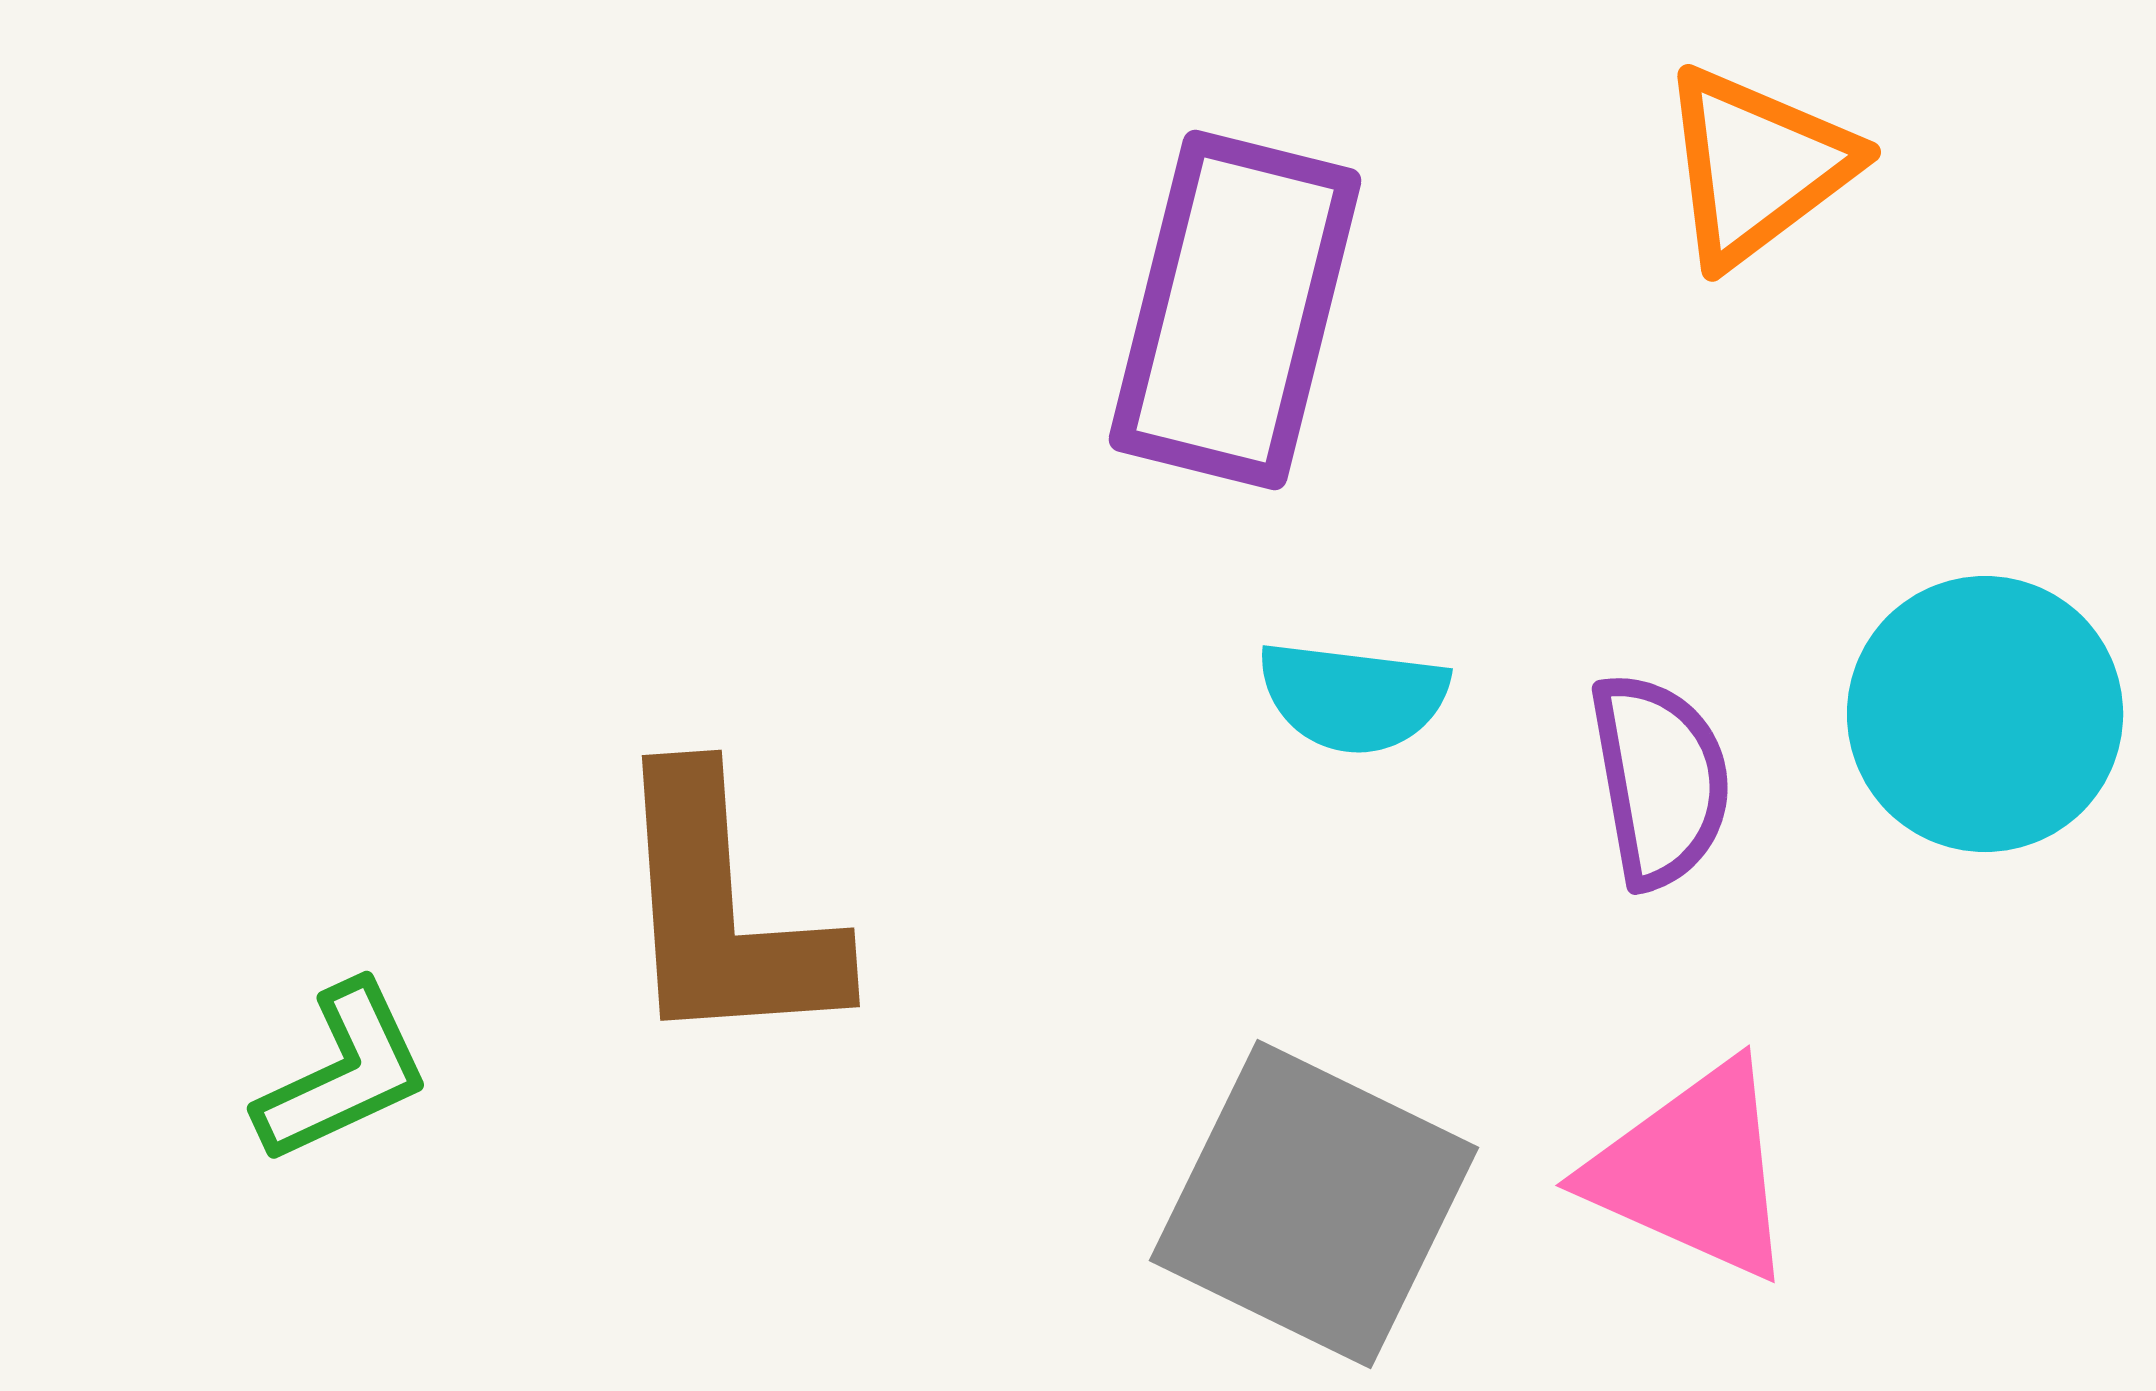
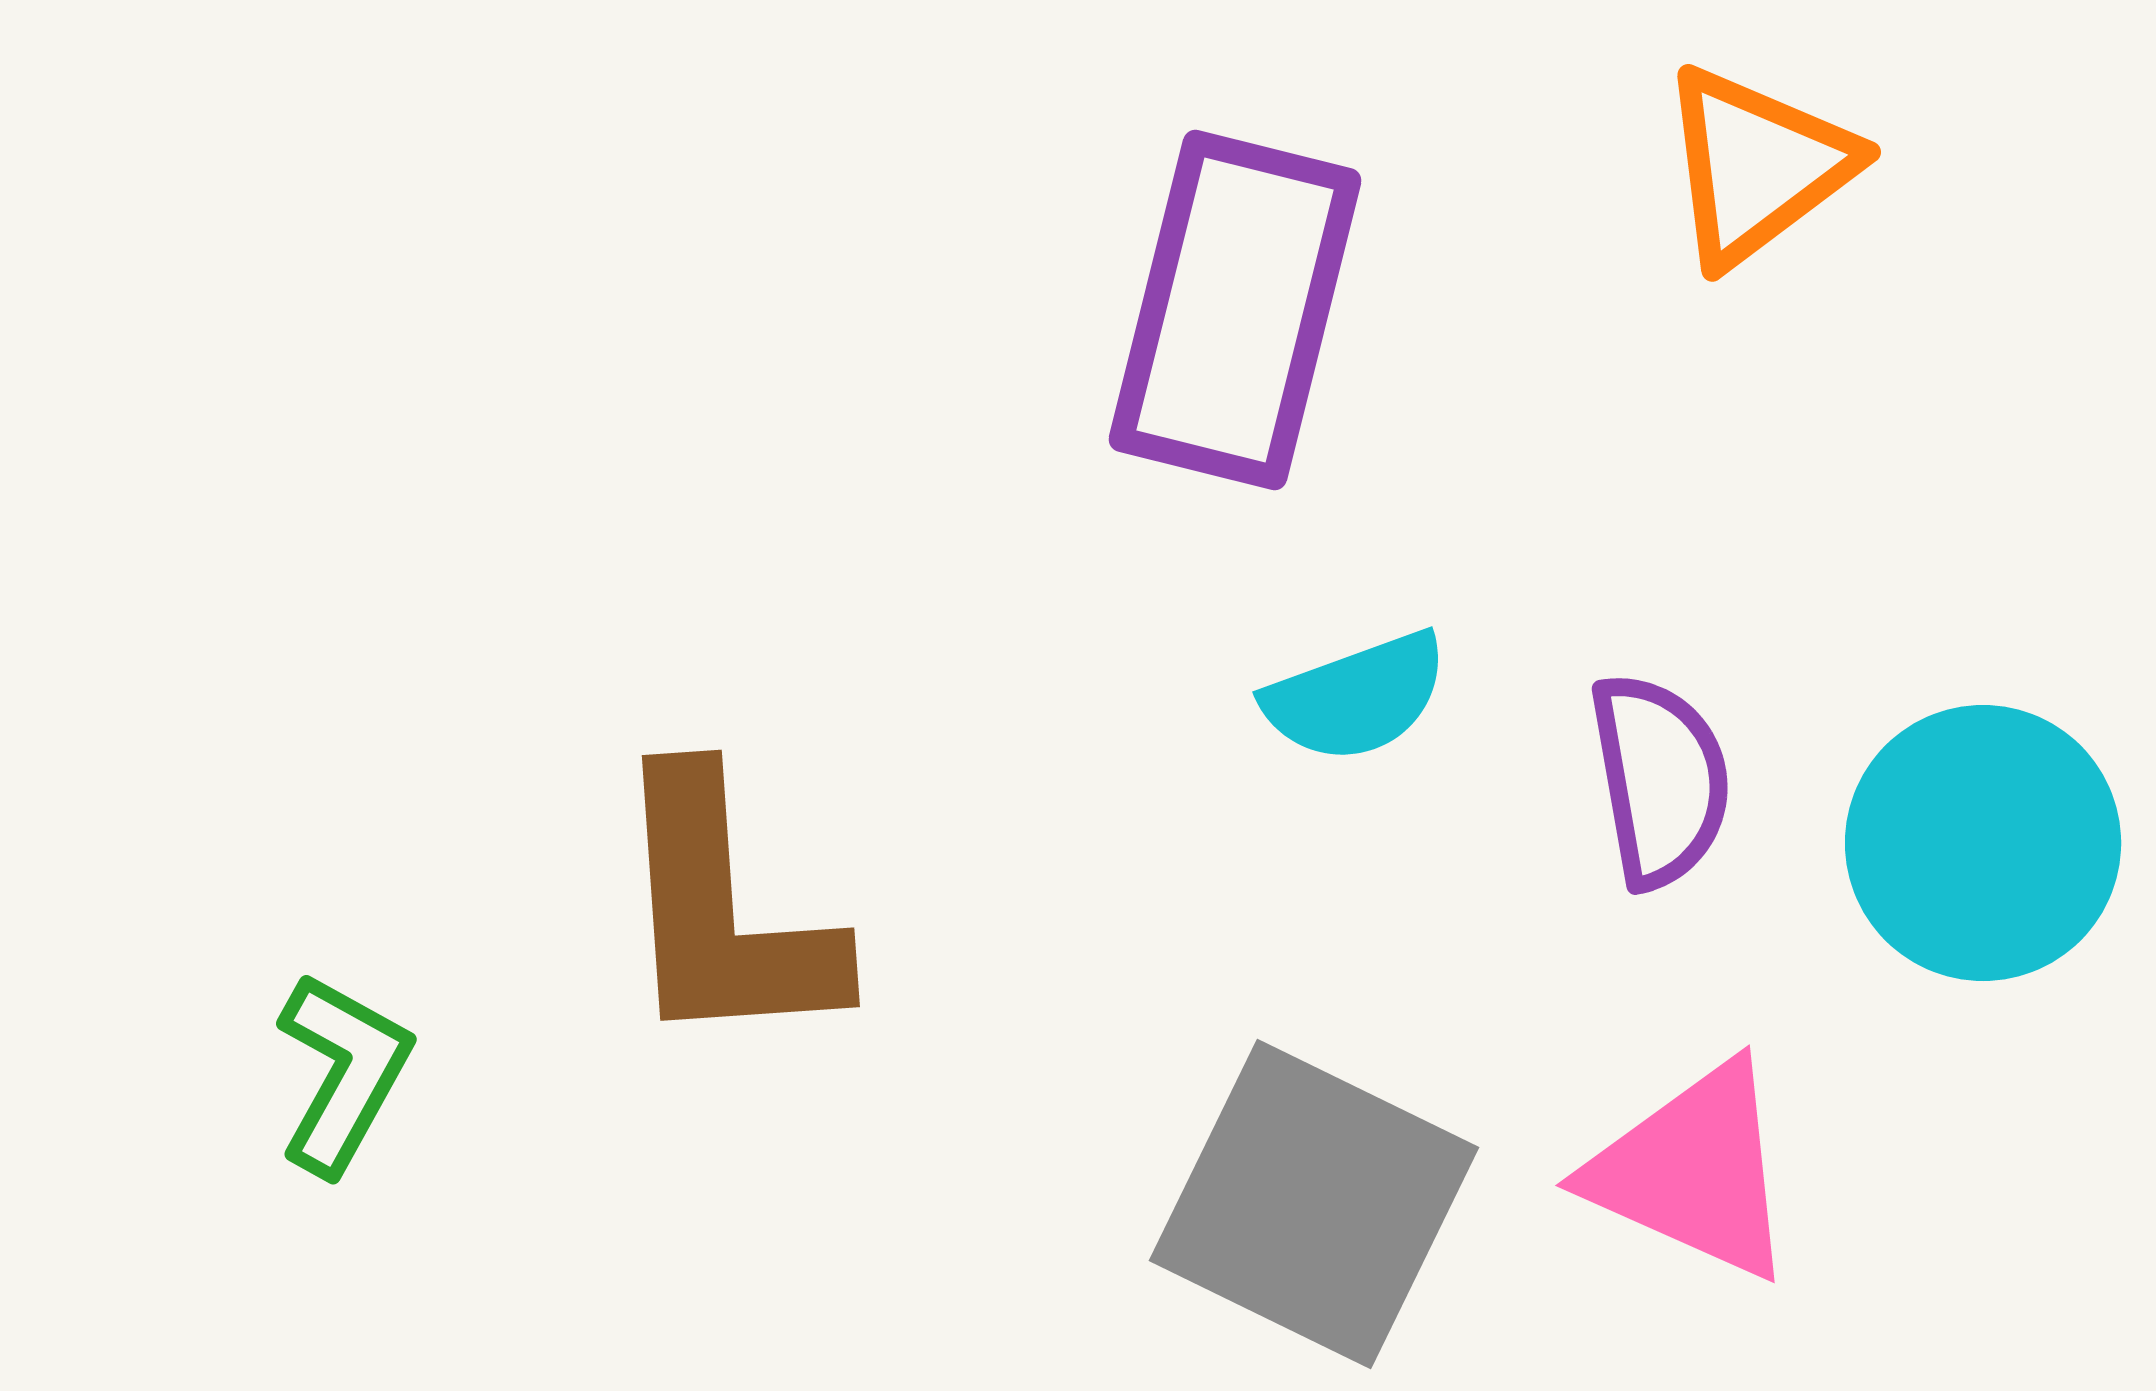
cyan semicircle: moved 3 px right; rotated 27 degrees counterclockwise
cyan circle: moved 2 px left, 129 px down
green L-shape: rotated 36 degrees counterclockwise
